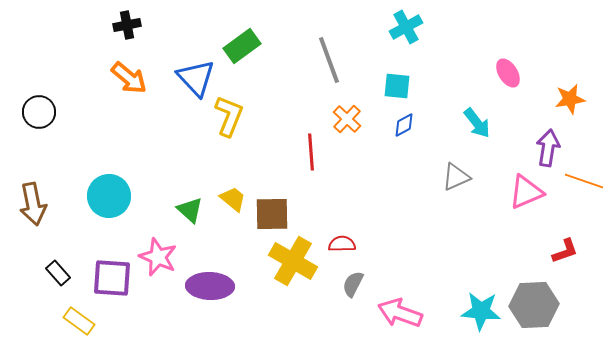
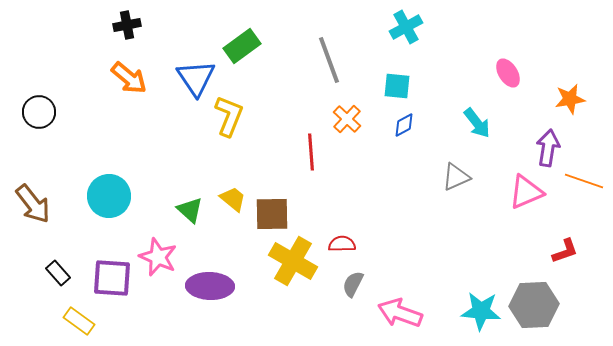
blue triangle: rotated 9 degrees clockwise
brown arrow: rotated 27 degrees counterclockwise
